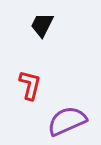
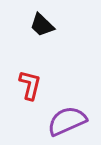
black trapezoid: rotated 72 degrees counterclockwise
